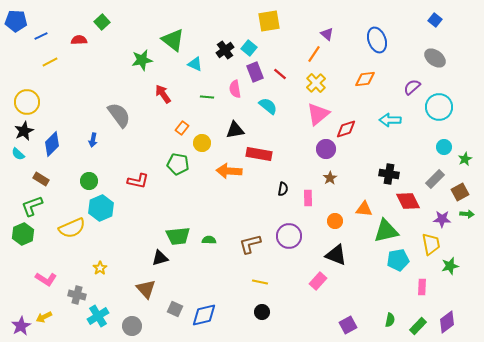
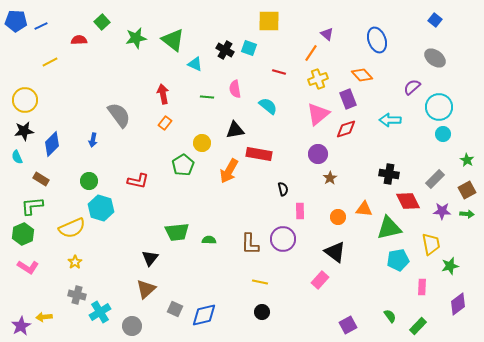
yellow square at (269, 21): rotated 10 degrees clockwise
blue line at (41, 36): moved 10 px up
cyan square at (249, 48): rotated 21 degrees counterclockwise
black cross at (225, 50): rotated 24 degrees counterclockwise
orange line at (314, 54): moved 3 px left, 1 px up
green star at (142, 60): moved 6 px left, 22 px up
purple rectangle at (255, 72): moved 93 px right, 27 px down
red line at (280, 74): moved 1 px left, 2 px up; rotated 24 degrees counterclockwise
orange diamond at (365, 79): moved 3 px left, 4 px up; rotated 55 degrees clockwise
yellow cross at (316, 83): moved 2 px right, 4 px up; rotated 24 degrees clockwise
red arrow at (163, 94): rotated 24 degrees clockwise
yellow circle at (27, 102): moved 2 px left, 2 px up
orange rectangle at (182, 128): moved 17 px left, 5 px up
black star at (24, 131): rotated 18 degrees clockwise
cyan circle at (444, 147): moved 1 px left, 13 px up
purple circle at (326, 149): moved 8 px left, 5 px down
cyan semicircle at (18, 154): moved 1 px left, 3 px down; rotated 24 degrees clockwise
green star at (465, 159): moved 2 px right, 1 px down; rotated 16 degrees counterclockwise
green pentagon at (178, 164): moved 5 px right, 1 px down; rotated 30 degrees clockwise
orange arrow at (229, 171): rotated 65 degrees counterclockwise
black semicircle at (283, 189): rotated 24 degrees counterclockwise
brown square at (460, 192): moved 7 px right, 2 px up
pink rectangle at (308, 198): moved 8 px left, 13 px down
green L-shape at (32, 206): rotated 15 degrees clockwise
cyan hexagon at (101, 208): rotated 20 degrees counterclockwise
purple star at (442, 219): moved 8 px up
orange circle at (335, 221): moved 3 px right, 4 px up
green triangle at (386, 231): moved 3 px right, 3 px up
green trapezoid at (178, 236): moved 1 px left, 4 px up
purple circle at (289, 236): moved 6 px left, 3 px down
brown L-shape at (250, 244): rotated 75 degrees counterclockwise
black triangle at (336, 255): moved 1 px left, 3 px up; rotated 15 degrees clockwise
black triangle at (160, 258): moved 10 px left; rotated 36 degrees counterclockwise
yellow star at (100, 268): moved 25 px left, 6 px up
pink L-shape at (46, 279): moved 18 px left, 12 px up
pink rectangle at (318, 281): moved 2 px right, 1 px up
brown triangle at (146, 289): rotated 30 degrees clockwise
cyan cross at (98, 316): moved 2 px right, 4 px up
yellow arrow at (44, 317): rotated 21 degrees clockwise
green semicircle at (390, 320): moved 4 px up; rotated 48 degrees counterclockwise
purple diamond at (447, 322): moved 11 px right, 18 px up
